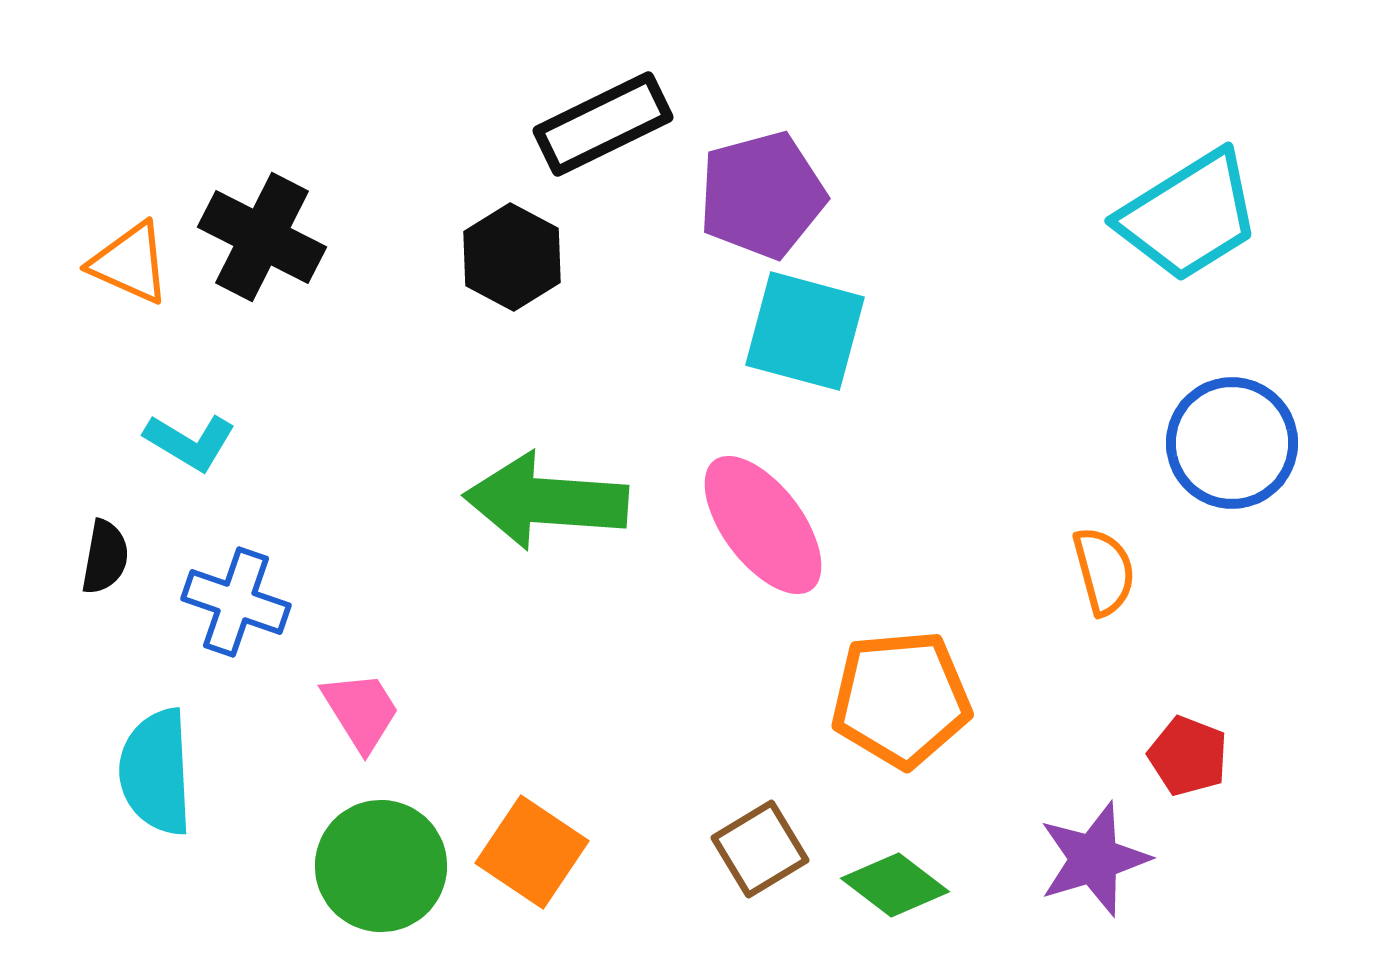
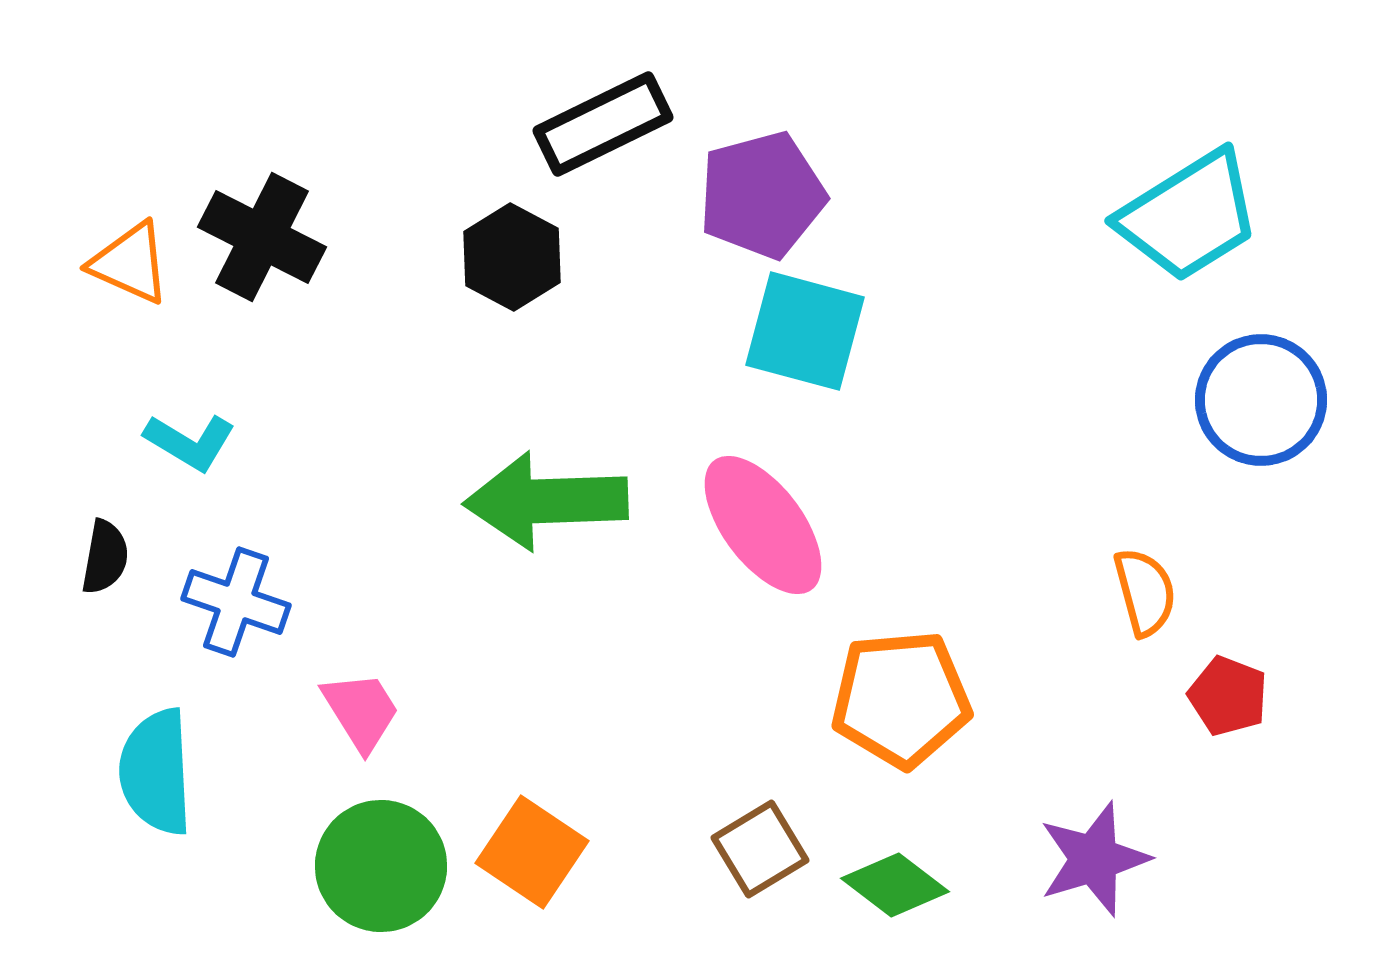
blue circle: moved 29 px right, 43 px up
green arrow: rotated 6 degrees counterclockwise
orange semicircle: moved 41 px right, 21 px down
red pentagon: moved 40 px right, 60 px up
